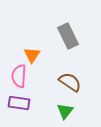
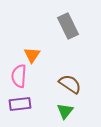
gray rectangle: moved 10 px up
brown semicircle: moved 2 px down
purple rectangle: moved 1 px right, 1 px down; rotated 15 degrees counterclockwise
